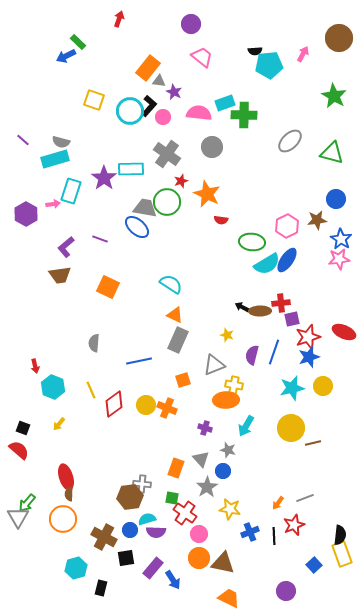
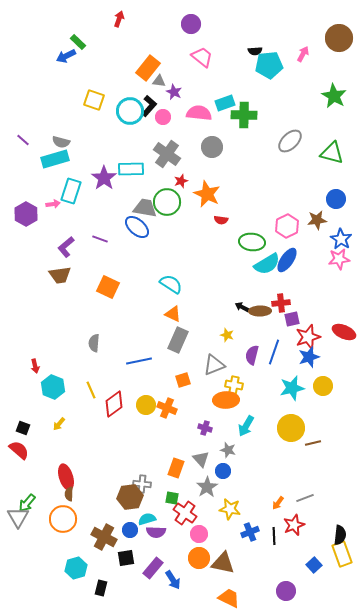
orange triangle at (175, 315): moved 2 px left, 1 px up
